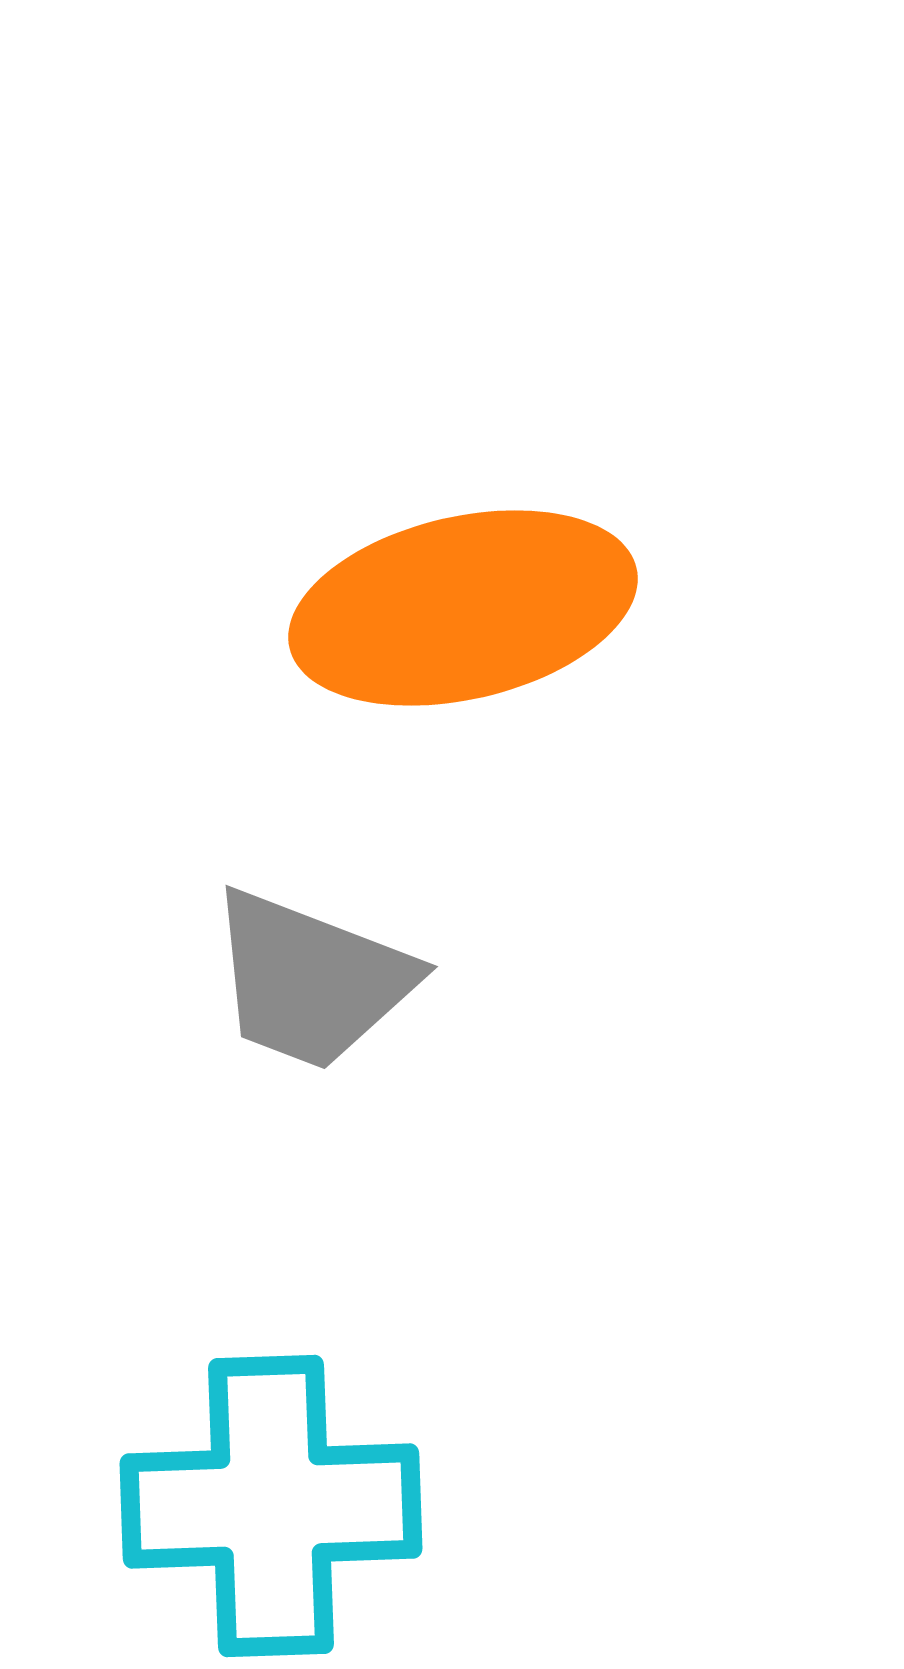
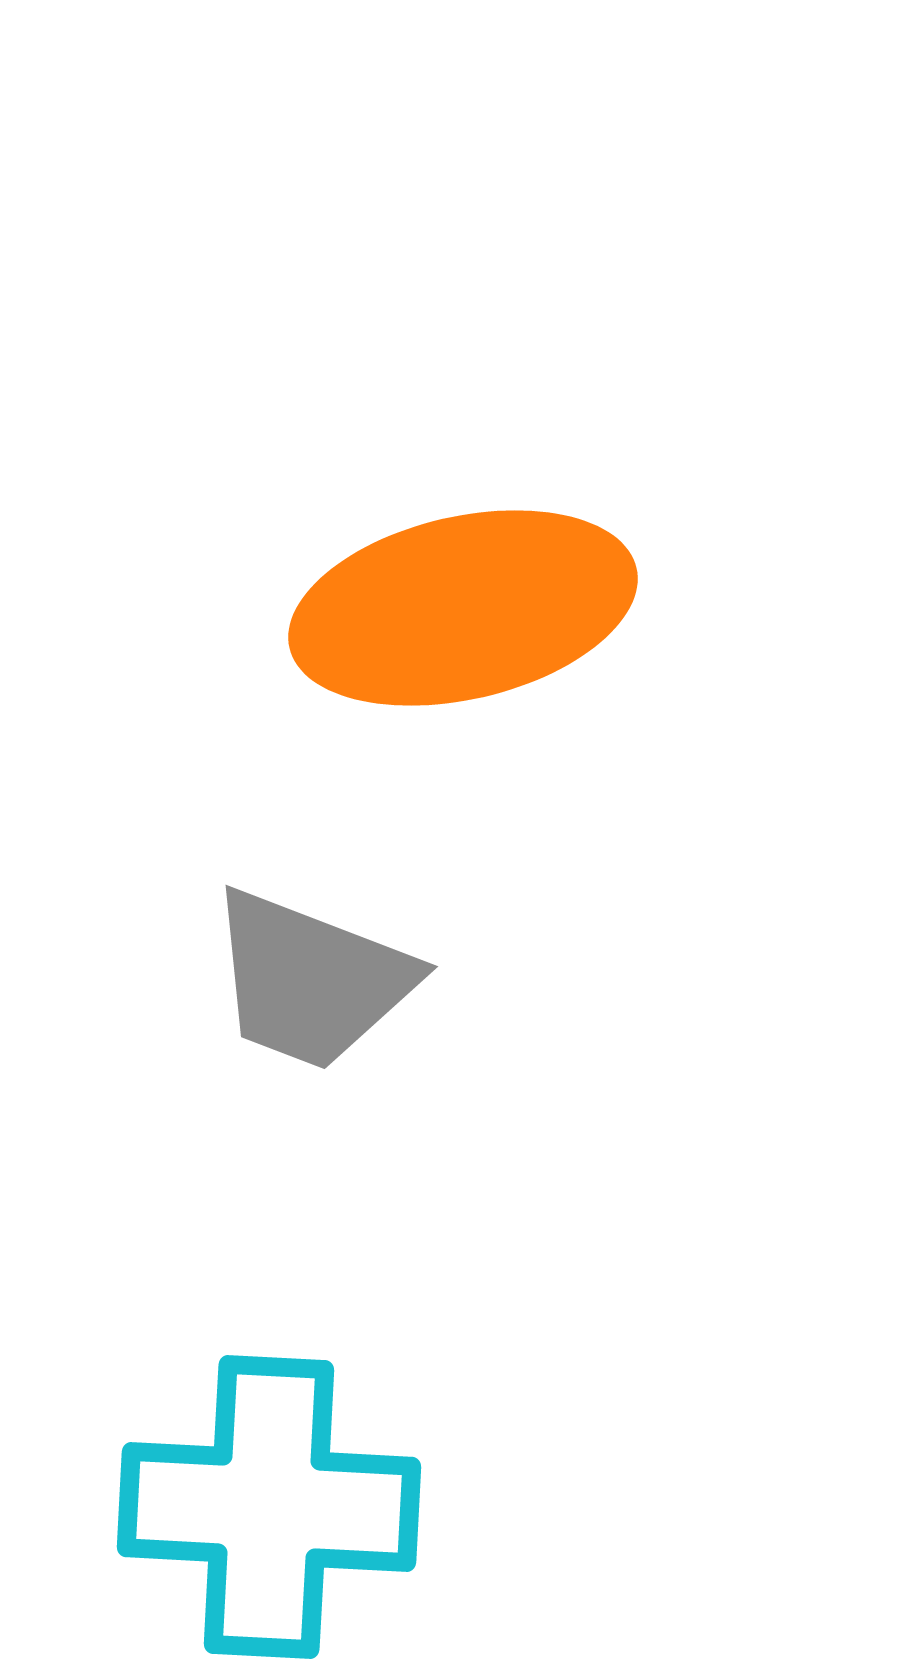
cyan cross: moved 2 px left, 1 px down; rotated 5 degrees clockwise
